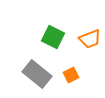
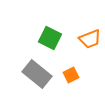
green square: moved 3 px left, 1 px down
